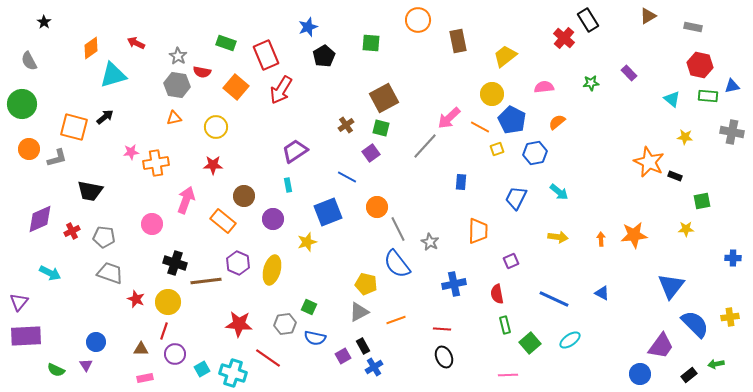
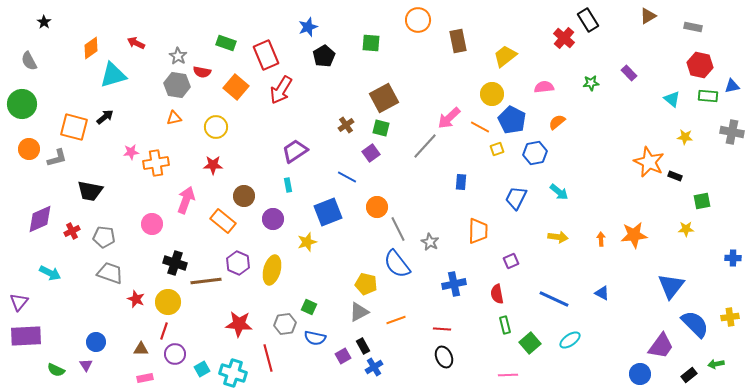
red line at (268, 358): rotated 40 degrees clockwise
